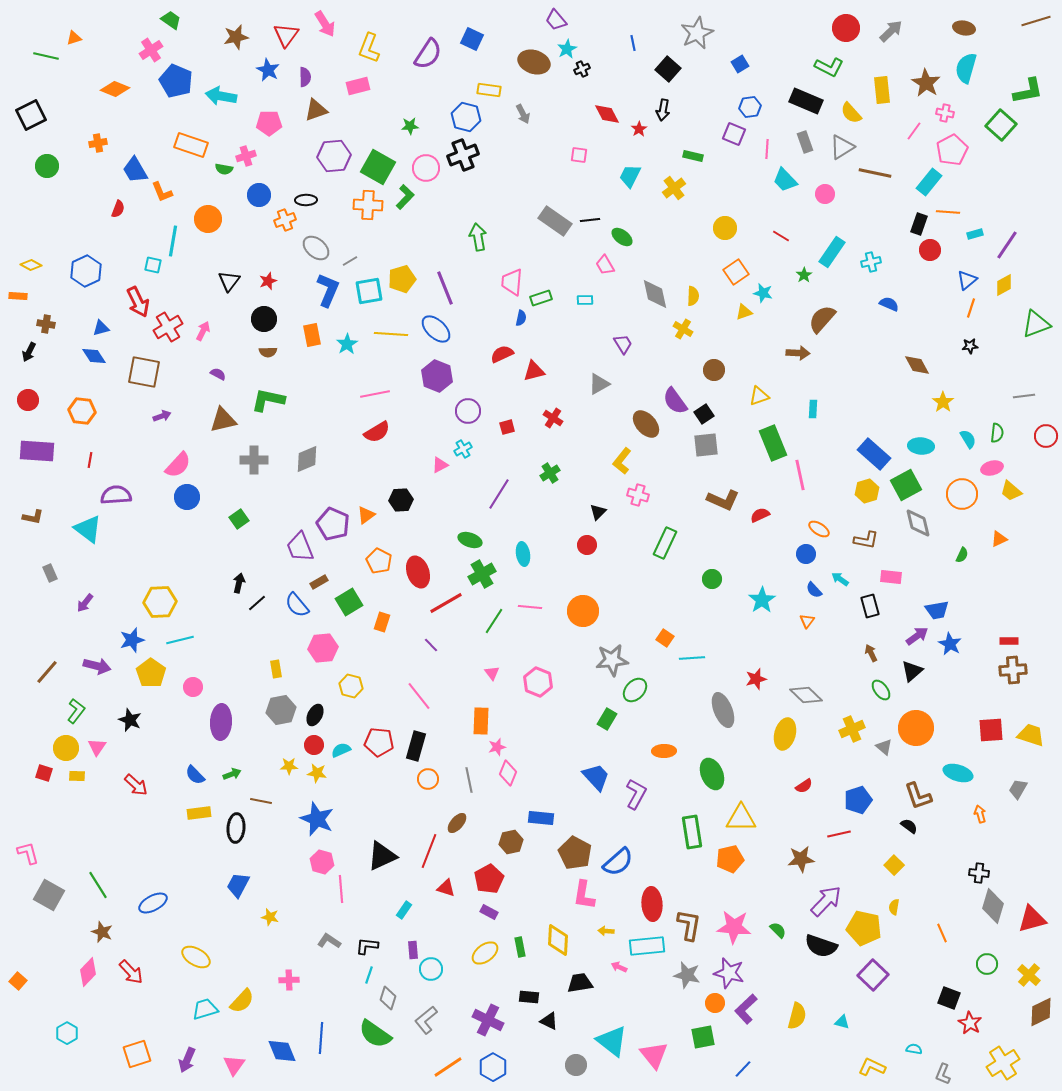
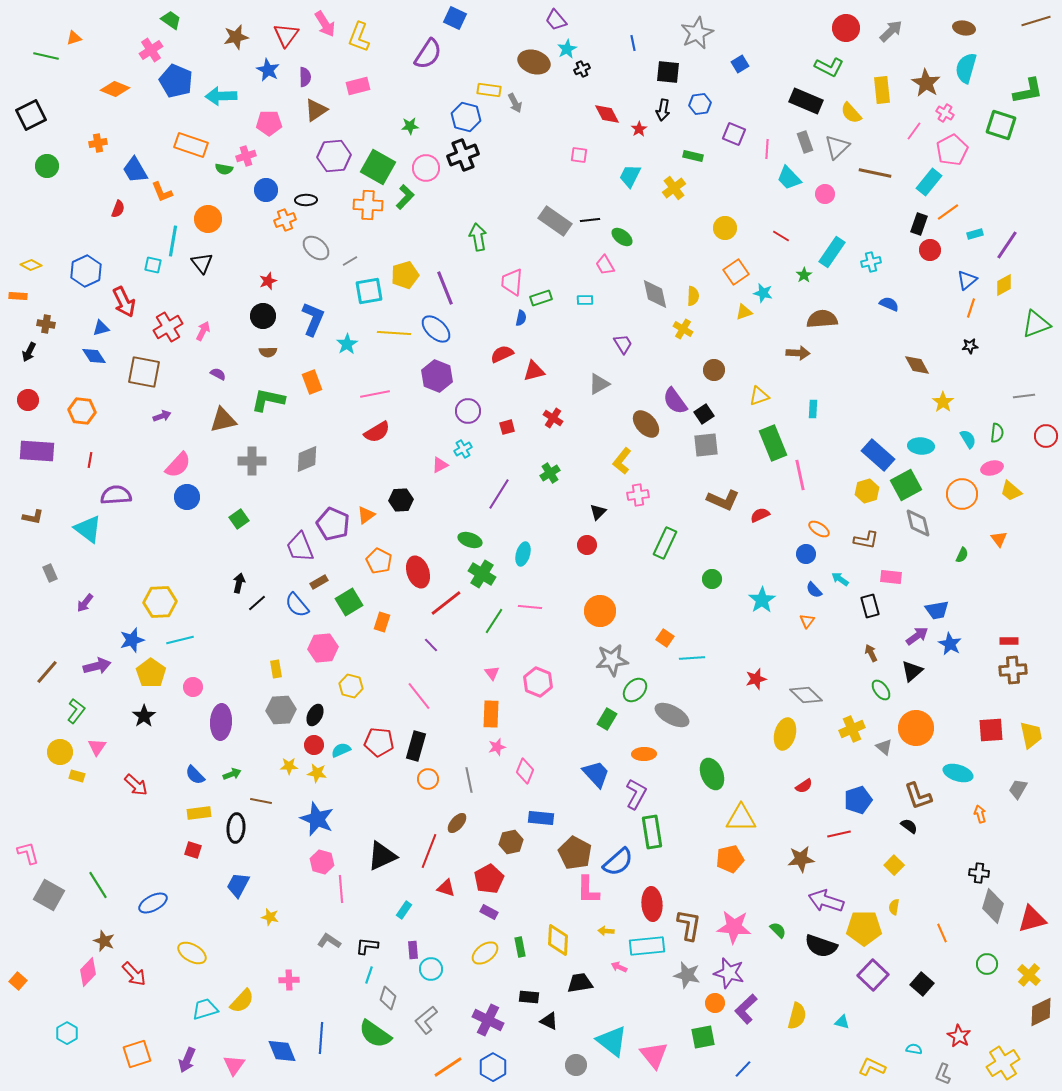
blue square at (472, 39): moved 17 px left, 21 px up
yellow L-shape at (369, 48): moved 10 px left, 11 px up
black square at (668, 69): moved 3 px down; rotated 35 degrees counterclockwise
cyan arrow at (221, 96): rotated 12 degrees counterclockwise
blue hexagon at (750, 107): moved 50 px left, 3 px up
brown triangle at (316, 110): rotated 15 degrees counterclockwise
pink cross at (945, 113): rotated 18 degrees clockwise
gray arrow at (523, 114): moved 8 px left, 11 px up
green square at (1001, 125): rotated 24 degrees counterclockwise
gray triangle at (842, 147): moved 5 px left; rotated 12 degrees counterclockwise
cyan trapezoid at (785, 180): moved 4 px right, 2 px up
blue circle at (259, 195): moved 7 px right, 5 px up
orange line at (948, 212): rotated 40 degrees counterclockwise
yellow pentagon at (402, 279): moved 3 px right, 4 px up
black triangle at (229, 281): moved 27 px left, 18 px up; rotated 15 degrees counterclockwise
blue L-shape at (328, 290): moved 15 px left, 29 px down
red arrow at (138, 302): moved 14 px left
black circle at (264, 319): moved 1 px left, 3 px up
brown semicircle at (822, 319): rotated 44 degrees clockwise
yellow line at (391, 334): moved 3 px right, 1 px up
orange rectangle at (312, 335): moved 47 px down; rotated 10 degrees counterclockwise
blue rectangle at (874, 454): moved 4 px right, 1 px down
gray cross at (254, 460): moved 2 px left, 1 px down
pink cross at (638, 495): rotated 25 degrees counterclockwise
orange triangle at (999, 539): rotated 42 degrees counterclockwise
cyan ellipse at (523, 554): rotated 25 degrees clockwise
green cross at (482, 574): rotated 28 degrees counterclockwise
red line at (446, 603): rotated 8 degrees counterclockwise
orange circle at (583, 611): moved 17 px right
purple arrow at (97, 666): rotated 28 degrees counterclockwise
gray hexagon at (281, 710): rotated 8 degrees clockwise
gray ellipse at (723, 710): moved 51 px left, 5 px down; rotated 40 degrees counterclockwise
black star at (130, 720): moved 14 px right, 4 px up; rotated 15 degrees clockwise
orange rectangle at (481, 721): moved 10 px right, 7 px up
yellow trapezoid at (1031, 735): rotated 60 degrees clockwise
yellow circle at (66, 748): moved 6 px left, 4 px down
orange ellipse at (664, 751): moved 20 px left, 3 px down
red square at (44, 773): moved 149 px right, 77 px down
pink diamond at (508, 773): moved 17 px right, 2 px up
yellow rectangle at (77, 776): rotated 14 degrees clockwise
blue trapezoid at (596, 777): moved 3 px up
green rectangle at (692, 832): moved 40 px left
pink L-shape at (584, 895): moved 4 px right, 5 px up; rotated 8 degrees counterclockwise
purple arrow at (826, 901): rotated 116 degrees counterclockwise
yellow pentagon at (864, 928): rotated 12 degrees counterclockwise
brown star at (102, 932): moved 2 px right, 9 px down
yellow ellipse at (196, 957): moved 4 px left, 4 px up
red arrow at (131, 972): moved 3 px right, 2 px down
black square at (949, 998): moved 27 px left, 14 px up; rotated 20 degrees clockwise
red star at (970, 1023): moved 11 px left, 13 px down
